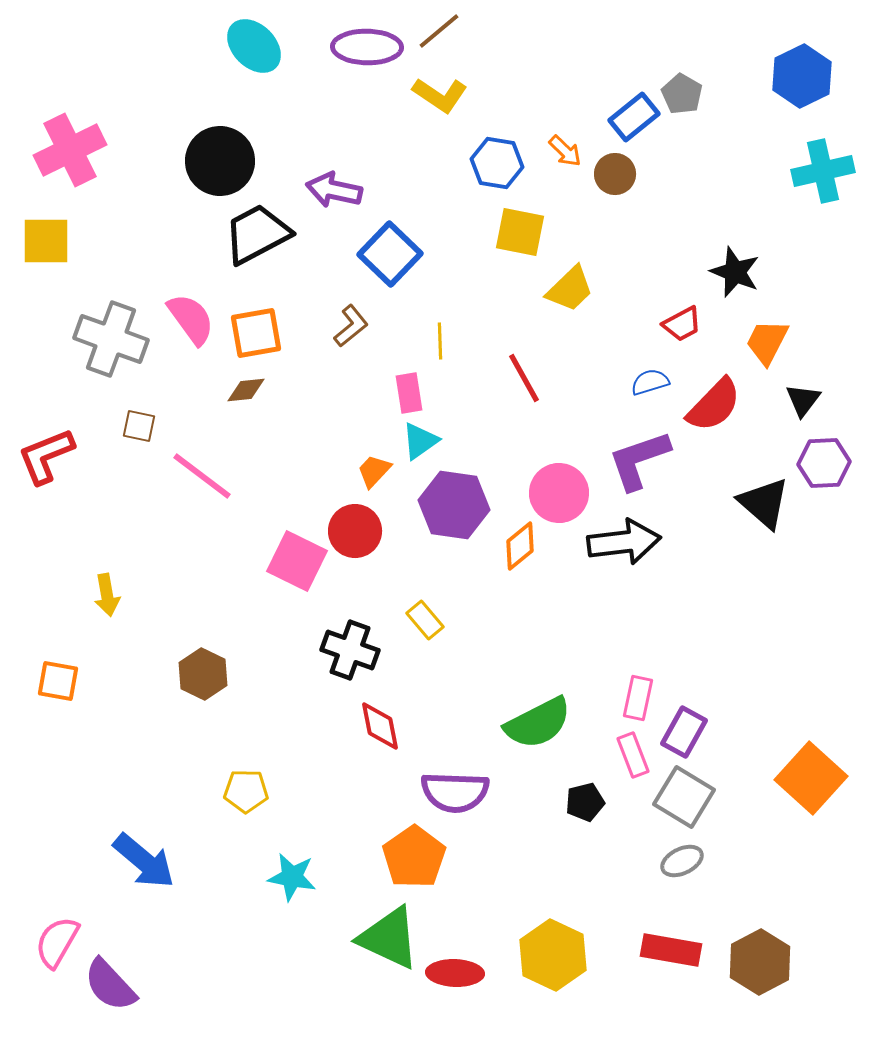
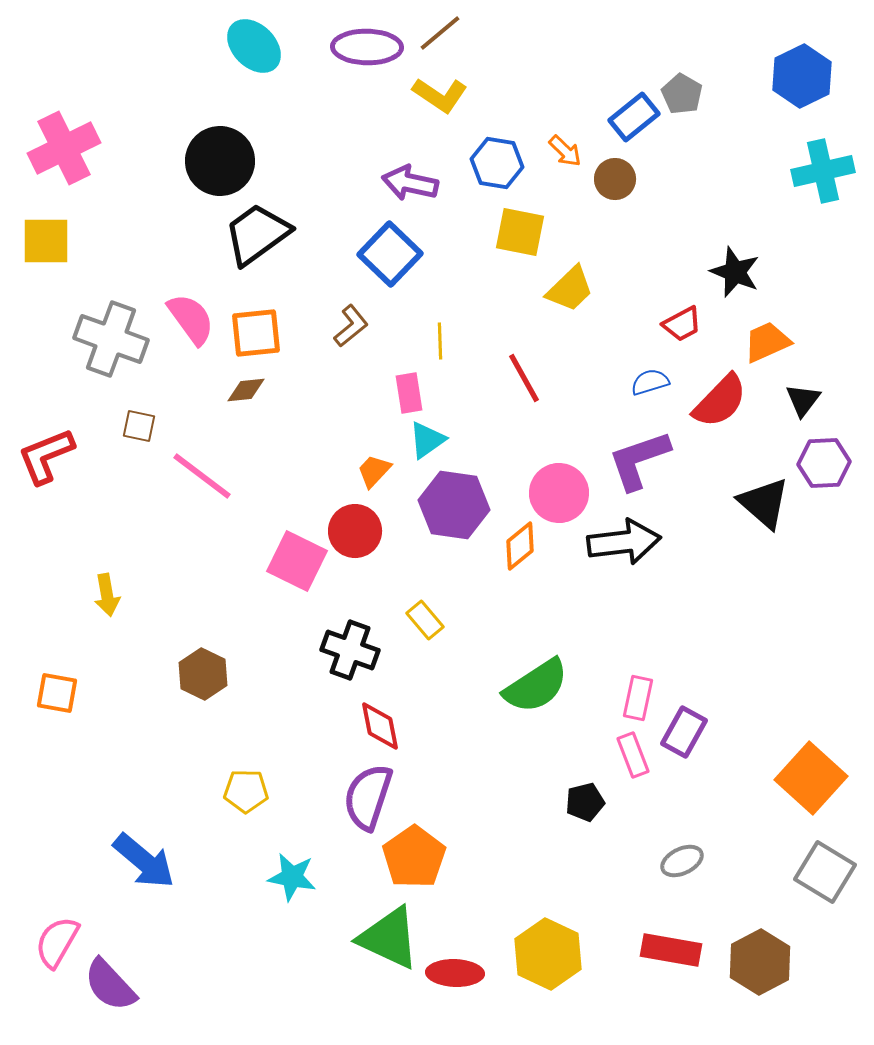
brown line at (439, 31): moved 1 px right, 2 px down
pink cross at (70, 150): moved 6 px left, 2 px up
brown circle at (615, 174): moved 5 px down
purple arrow at (334, 190): moved 76 px right, 7 px up
black trapezoid at (257, 234): rotated 8 degrees counterclockwise
orange square at (256, 333): rotated 4 degrees clockwise
orange trapezoid at (767, 342): rotated 39 degrees clockwise
red semicircle at (714, 405): moved 6 px right, 4 px up
cyan triangle at (420, 441): moved 7 px right, 1 px up
orange square at (58, 681): moved 1 px left, 12 px down
green semicircle at (538, 723): moved 2 px left, 37 px up; rotated 6 degrees counterclockwise
purple semicircle at (455, 792): moved 87 px left, 5 px down; rotated 106 degrees clockwise
gray square at (684, 797): moved 141 px right, 75 px down
yellow hexagon at (553, 955): moved 5 px left, 1 px up
